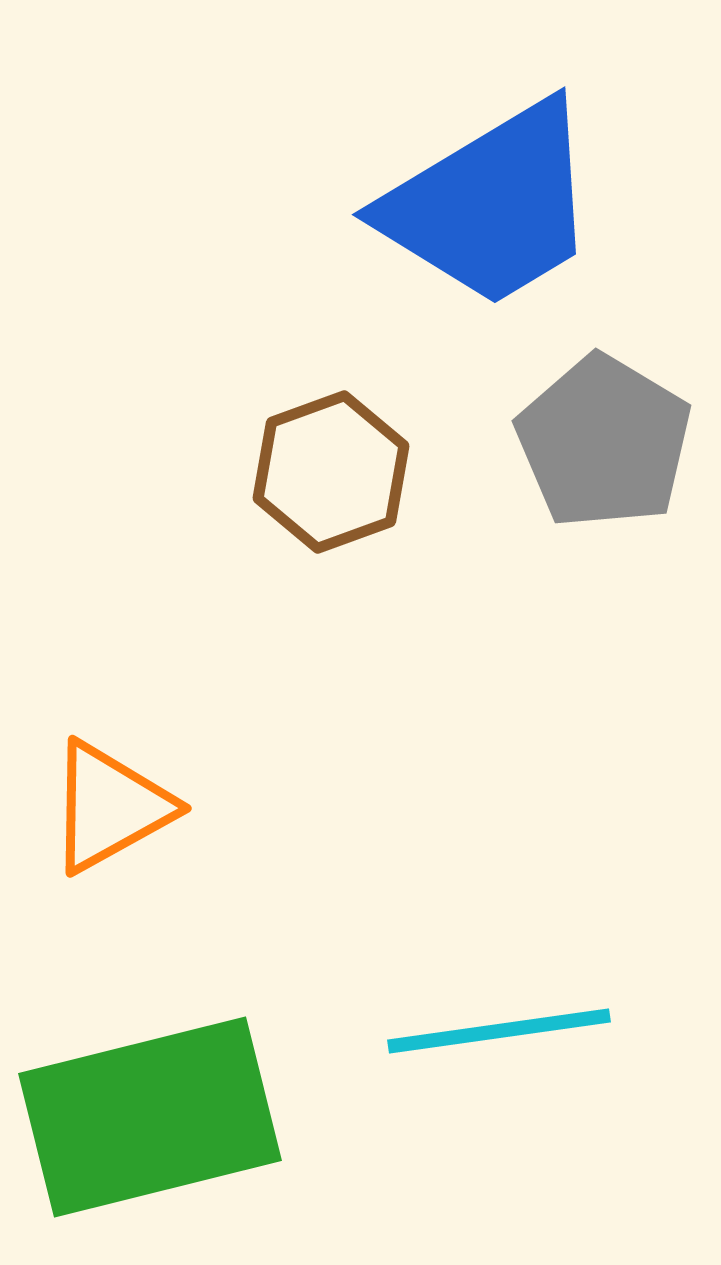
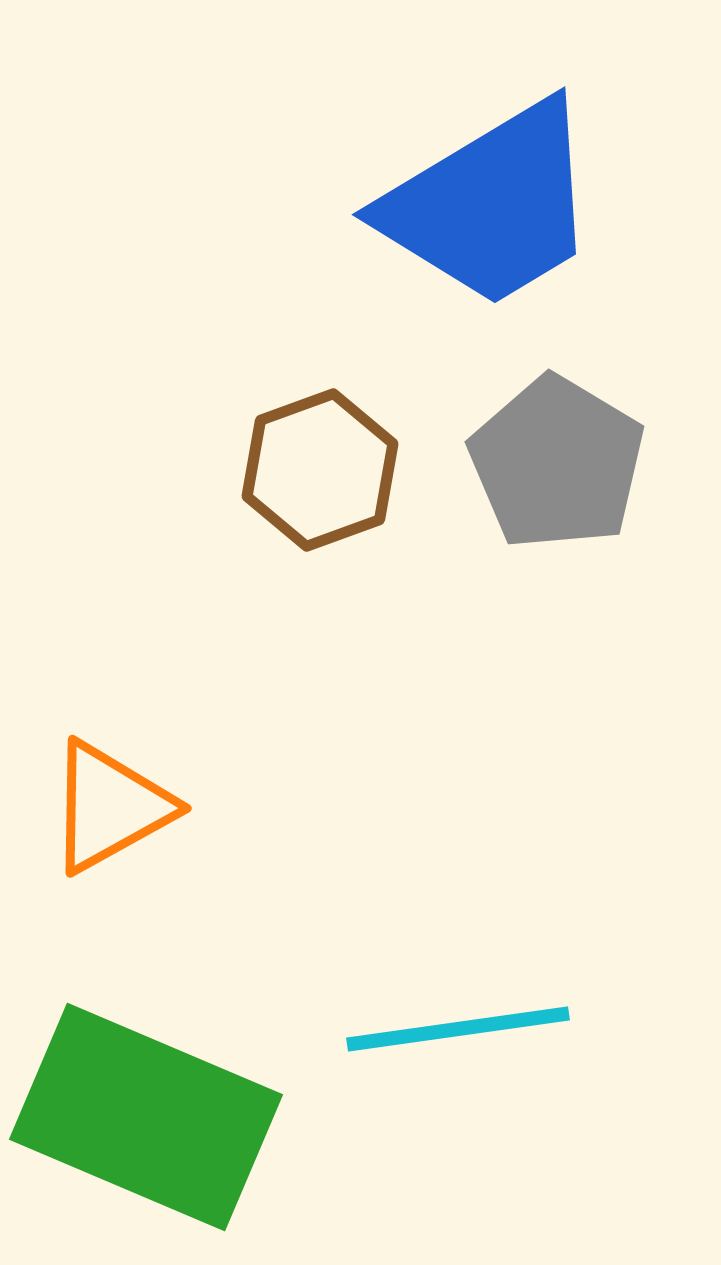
gray pentagon: moved 47 px left, 21 px down
brown hexagon: moved 11 px left, 2 px up
cyan line: moved 41 px left, 2 px up
green rectangle: moved 4 px left; rotated 37 degrees clockwise
